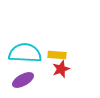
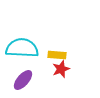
cyan semicircle: moved 3 px left, 5 px up
purple ellipse: rotated 20 degrees counterclockwise
